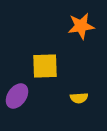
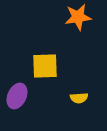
orange star: moved 3 px left, 9 px up
purple ellipse: rotated 10 degrees counterclockwise
